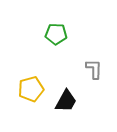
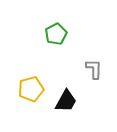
green pentagon: rotated 30 degrees counterclockwise
